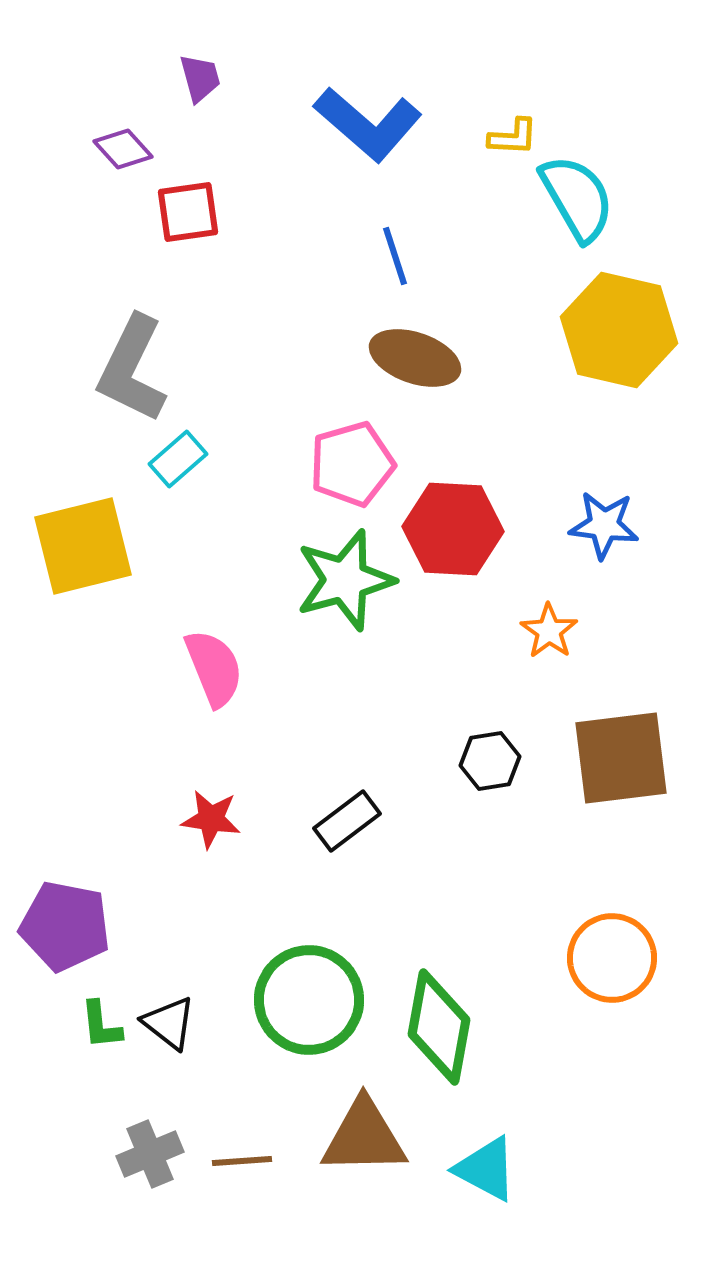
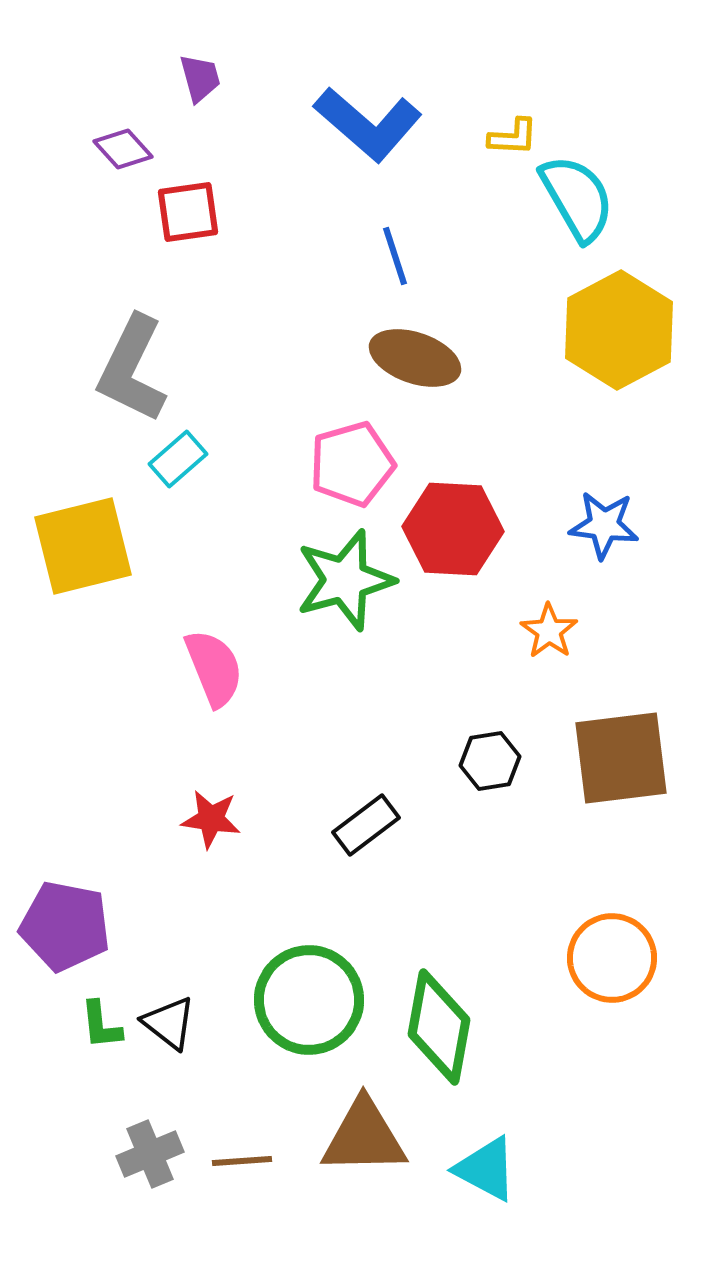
yellow hexagon: rotated 19 degrees clockwise
black rectangle: moved 19 px right, 4 px down
